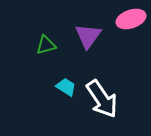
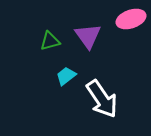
purple triangle: rotated 12 degrees counterclockwise
green triangle: moved 4 px right, 4 px up
cyan trapezoid: moved 11 px up; rotated 70 degrees counterclockwise
